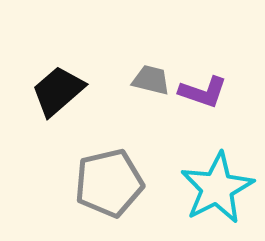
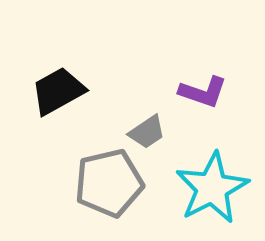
gray trapezoid: moved 4 px left, 52 px down; rotated 132 degrees clockwise
black trapezoid: rotated 12 degrees clockwise
cyan star: moved 5 px left
